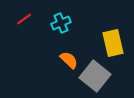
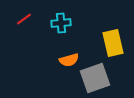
cyan cross: rotated 18 degrees clockwise
orange semicircle: rotated 120 degrees clockwise
gray square: moved 2 px down; rotated 32 degrees clockwise
